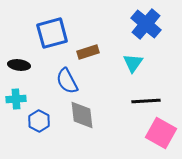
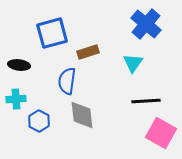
blue semicircle: rotated 36 degrees clockwise
